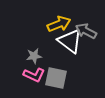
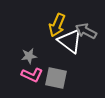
yellow arrow: moved 2 px left, 1 px down; rotated 135 degrees clockwise
gray star: moved 5 px left
pink L-shape: moved 2 px left
